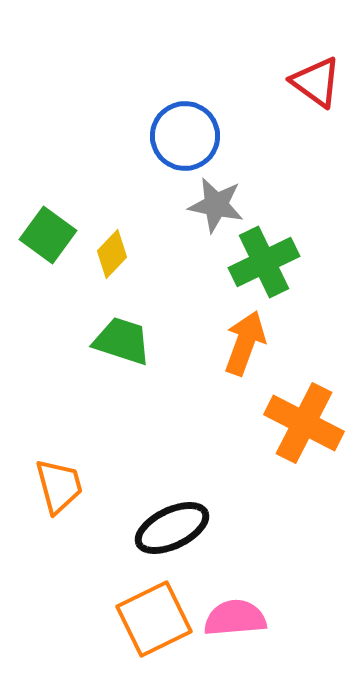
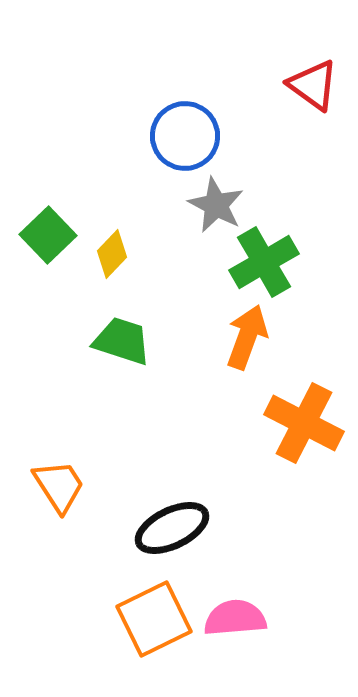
red triangle: moved 3 px left, 3 px down
gray star: rotated 16 degrees clockwise
green square: rotated 10 degrees clockwise
green cross: rotated 4 degrees counterclockwise
orange arrow: moved 2 px right, 6 px up
orange trapezoid: rotated 18 degrees counterclockwise
